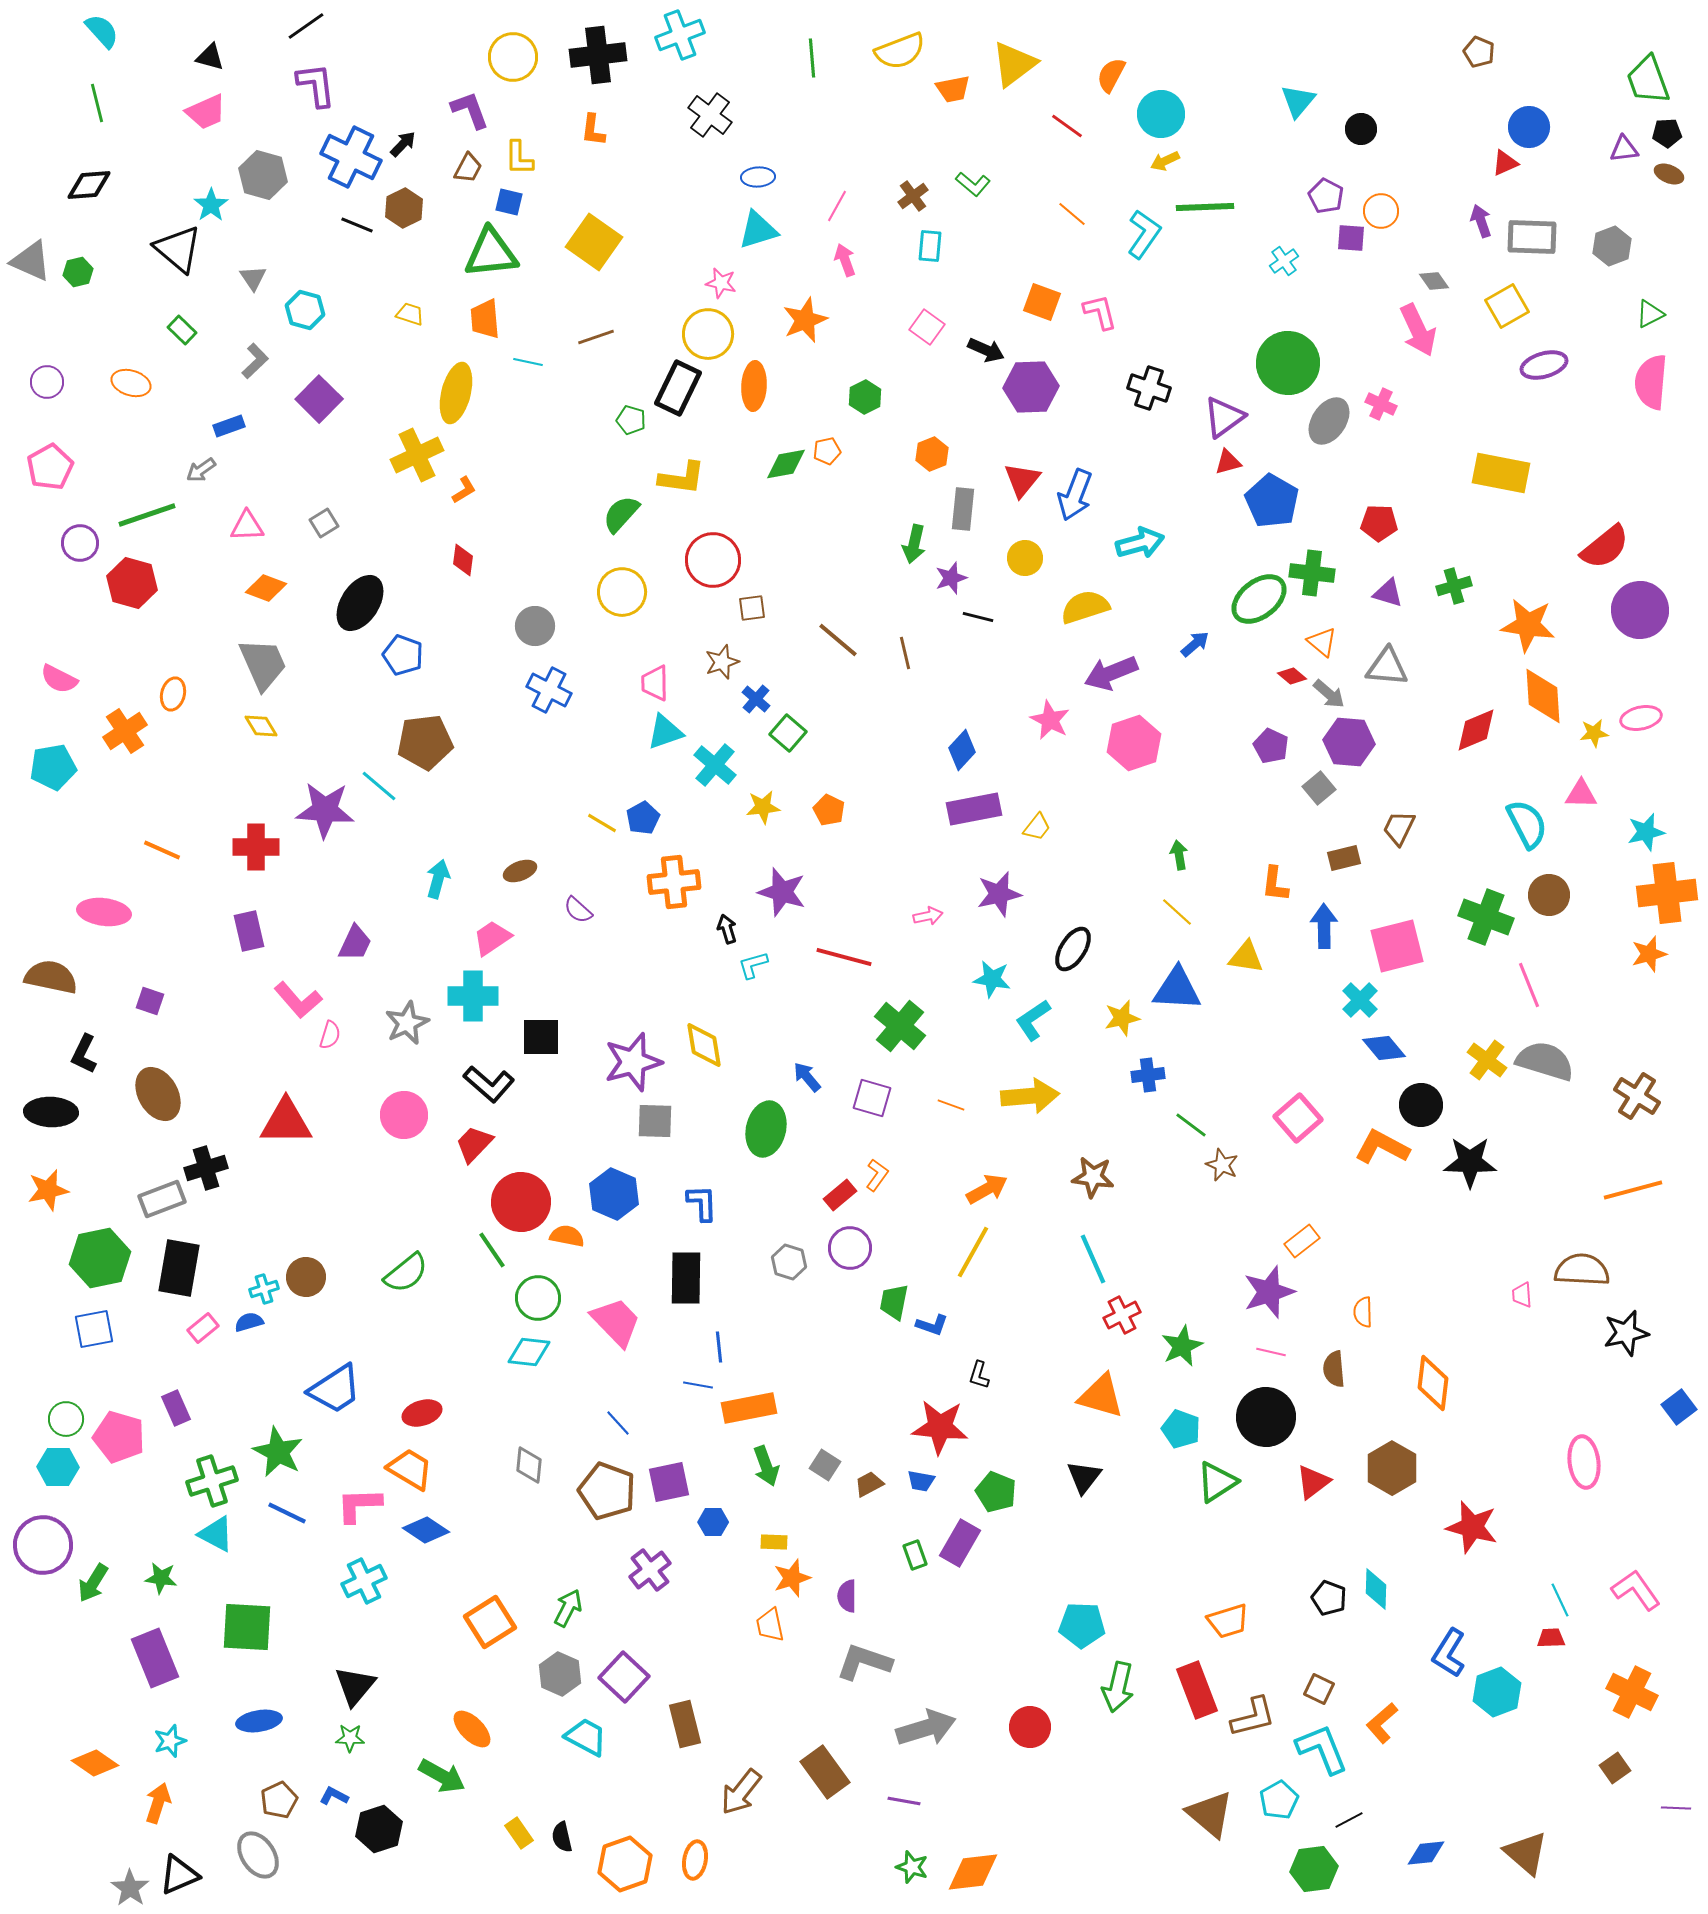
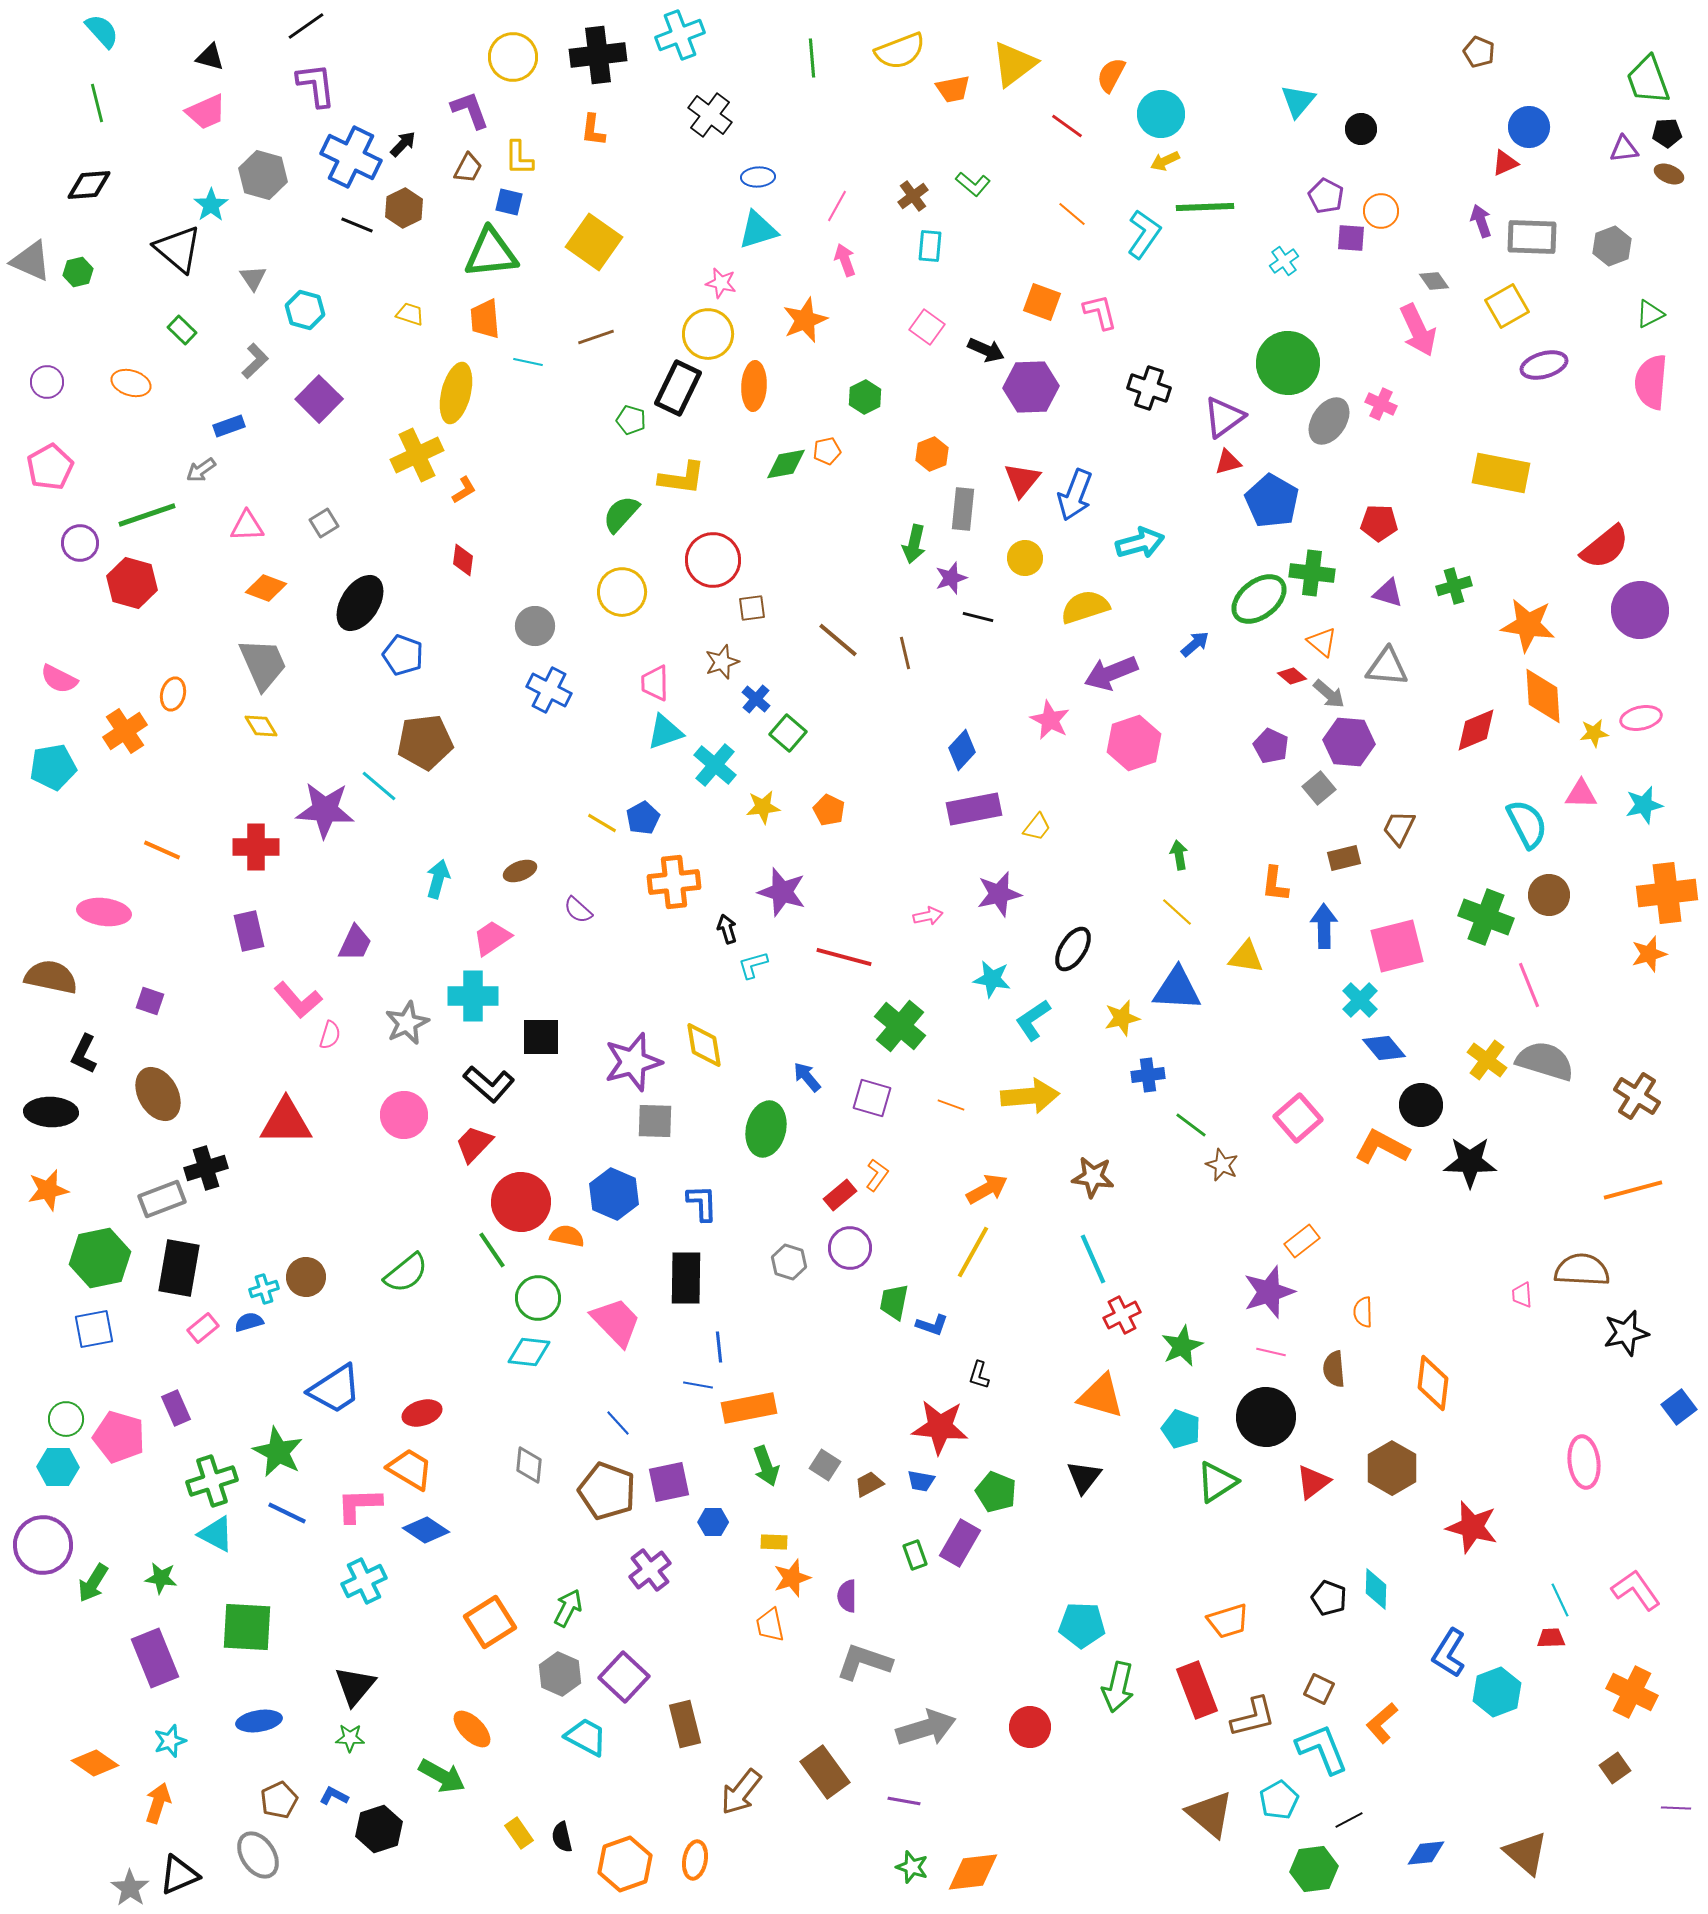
cyan star at (1646, 832): moved 2 px left, 27 px up
